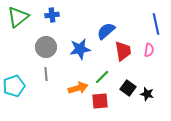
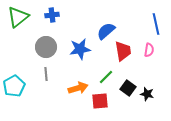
green line: moved 4 px right
cyan pentagon: rotated 10 degrees counterclockwise
